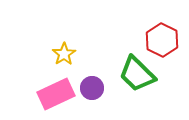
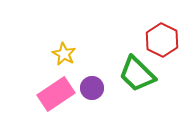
yellow star: rotated 10 degrees counterclockwise
pink rectangle: rotated 9 degrees counterclockwise
